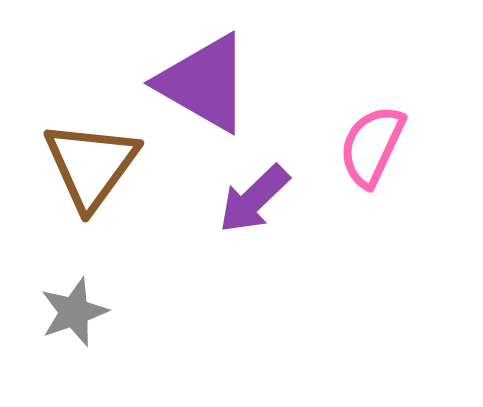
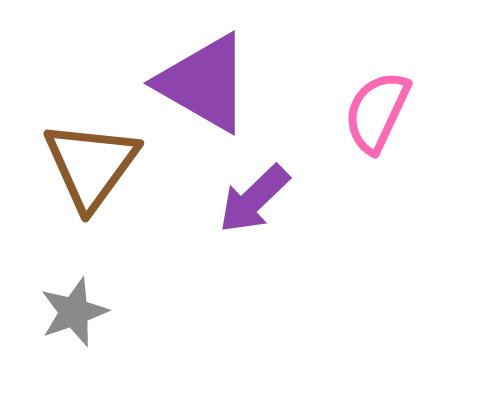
pink semicircle: moved 5 px right, 34 px up
